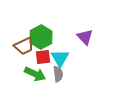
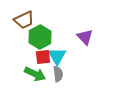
green hexagon: moved 1 px left
brown trapezoid: moved 26 px up
cyan triangle: moved 3 px left, 2 px up
